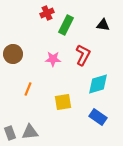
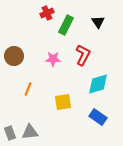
black triangle: moved 5 px left, 3 px up; rotated 48 degrees clockwise
brown circle: moved 1 px right, 2 px down
